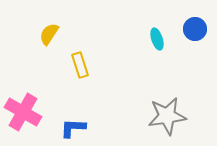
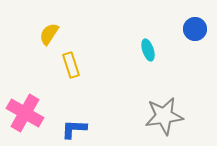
cyan ellipse: moved 9 px left, 11 px down
yellow rectangle: moved 9 px left
pink cross: moved 2 px right, 1 px down
gray star: moved 3 px left
blue L-shape: moved 1 px right, 1 px down
